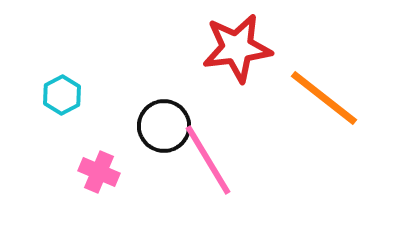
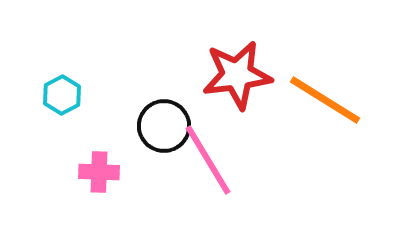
red star: moved 27 px down
orange line: moved 1 px right, 2 px down; rotated 6 degrees counterclockwise
pink cross: rotated 21 degrees counterclockwise
